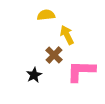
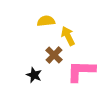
yellow semicircle: moved 6 px down
yellow arrow: moved 1 px right, 1 px down
black star: rotated 21 degrees counterclockwise
